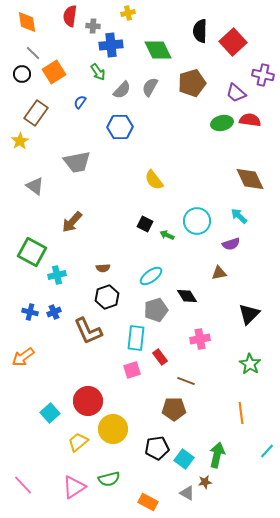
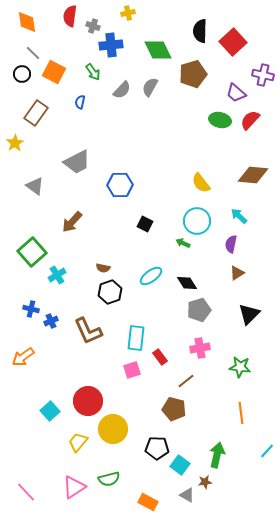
gray cross at (93, 26): rotated 16 degrees clockwise
orange square at (54, 72): rotated 30 degrees counterclockwise
green arrow at (98, 72): moved 5 px left
brown pentagon at (192, 83): moved 1 px right, 9 px up
blue semicircle at (80, 102): rotated 24 degrees counterclockwise
red semicircle at (250, 120): rotated 55 degrees counterclockwise
green ellipse at (222, 123): moved 2 px left, 3 px up; rotated 25 degrees clockwise
blue hexagon at (120, 127): moved 58 px down
yellow star at (20, 141): moved 5 px left, 2 px down
gray trapezoid at (77, 162): rotated 16 degrees counterclockwise
brown diamond at (250, 179): moved 3 px right, 4 px up; rotated 60 degrees counterclockwise
yellow semicircle at (154, 180): moved 47 px right, 3 px down
green arrow at (167, 235): moved 16 px right, 8 px down
purple semicircle at (231, 244): rotated 120 degrees clockwise
green square at (32, 252): rotated 20 degrees clockwise
brown semicircle at (103, 268): rotated 16 degrees clockwise
brown triangle at (219, 273): moved 18 px right; rotated 21 degrees counterclockwise
cyan cross at (57, 275): rotated 18 degrees counterclockwise
black diamond at (187, 296): moved 13 px up
black hexagon at (107, 297): moved 3 px right, 5 px up
gray pentagon at (156, 310): moved 43 px right
blue cross at (30, 312): moved 1 px right, 3 px up
blue cross at (54, 312): moved 3 px left, 9 px down
pink cross at (200, 339): moved 9 px down
green star at (250, 364): moved 10 px left, 3 px down; rotated 25 degrees counterclockwise
brown line at (186, 381): rotated 60 degrees counterclockwise
brown pentagon at (174, 409): rotated 15 degrees clockwise
cyan square at (50, 413): moved 2 px up
yellow trapezoid at (78, 442): rotated 10 degrees counterclockwise
black pentagon at (157, 448): rotated 10 degrees clockwise
cyan square at (184, 459): moved 4 px left, 6 px down
pink line at (23, 485): moved 3 px right, 7 px down
gray triangle at (187, 493): moved 2 px down
